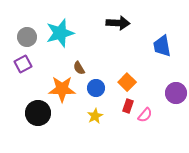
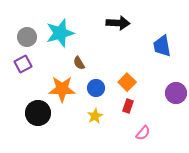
brown semicircle: moved 5 px up
pink semicircle: moved 2 px left, 18 px down
